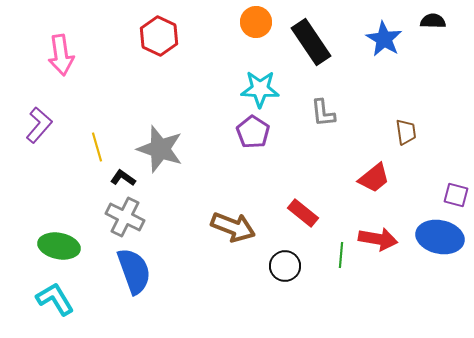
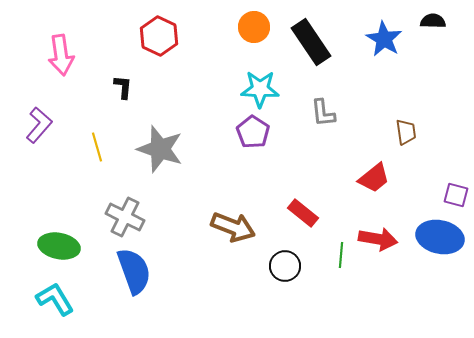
orange circle: moved 2 px left, 5 px down
black L-shape: moved 91 px up; rotated 60 degrees clockwise
